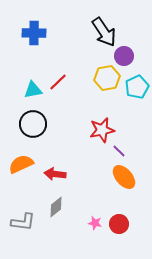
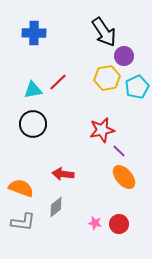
orange semicircle: moved 24 px down; rotated 45 degrees clockwise
red arrow: moved 8 px right
